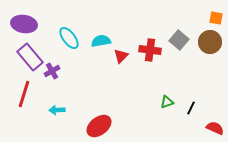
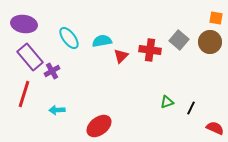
cyan semicircle: moved 1 px right
